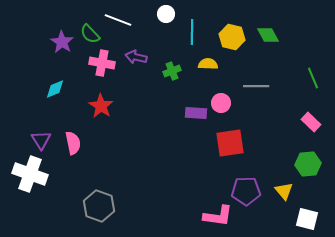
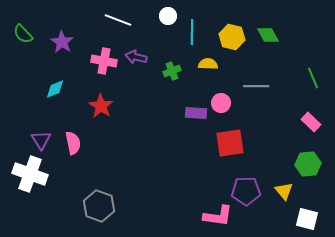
white circle: moved 2 px right, 2 px down
green semicircle: moved 67 px left
pink cross: moved 2 px right, 2 px up
